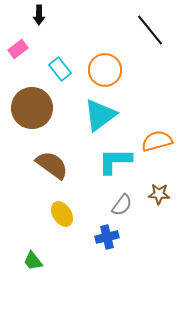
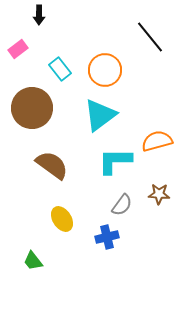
black line: moved 7 px down
yellow ellipse: moved 5 px down
